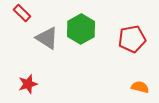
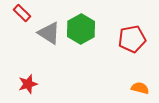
gray triangle: moved 2 px right, 5 px up
orange semicircle: moved 1 px down
